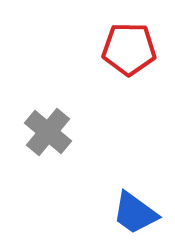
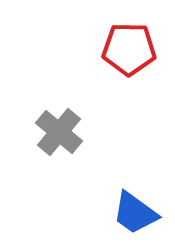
gray cross: moved 11 px right
